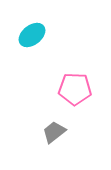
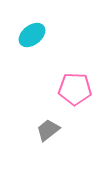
gray trapezoid: moved 6 px left, 2 px up
